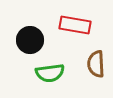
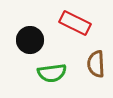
red rectangle: moved 2 px up; rotated 16 degrees clockwise
green semicircle: moved 2 px right
